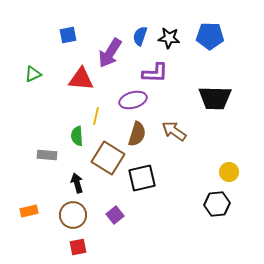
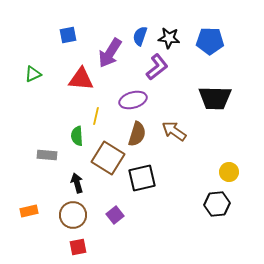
blue pentagon: moved 5 px down
purple L-shape: moved 2 px right, 6 px up; rotated 40 degrees counterclockwise
